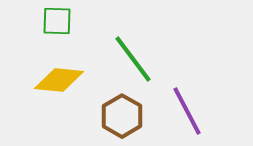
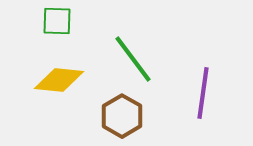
purple line: moved 16 px right, 18 px up; rotated 36 degrees clockwise
